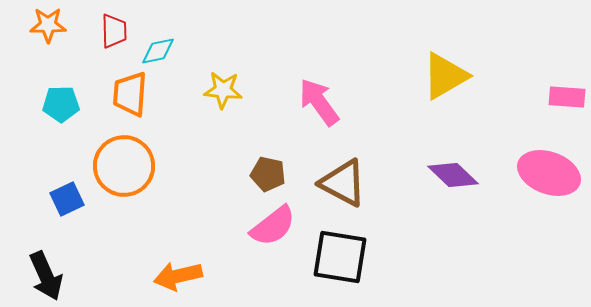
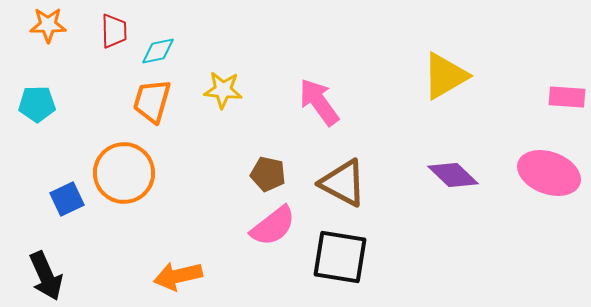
orange trapezoid: moved 22 px right, 7 px down; rotated 12 degrees clockwise
cyan pentagon: moved 24 px left
orange circle: moved 7 px down
